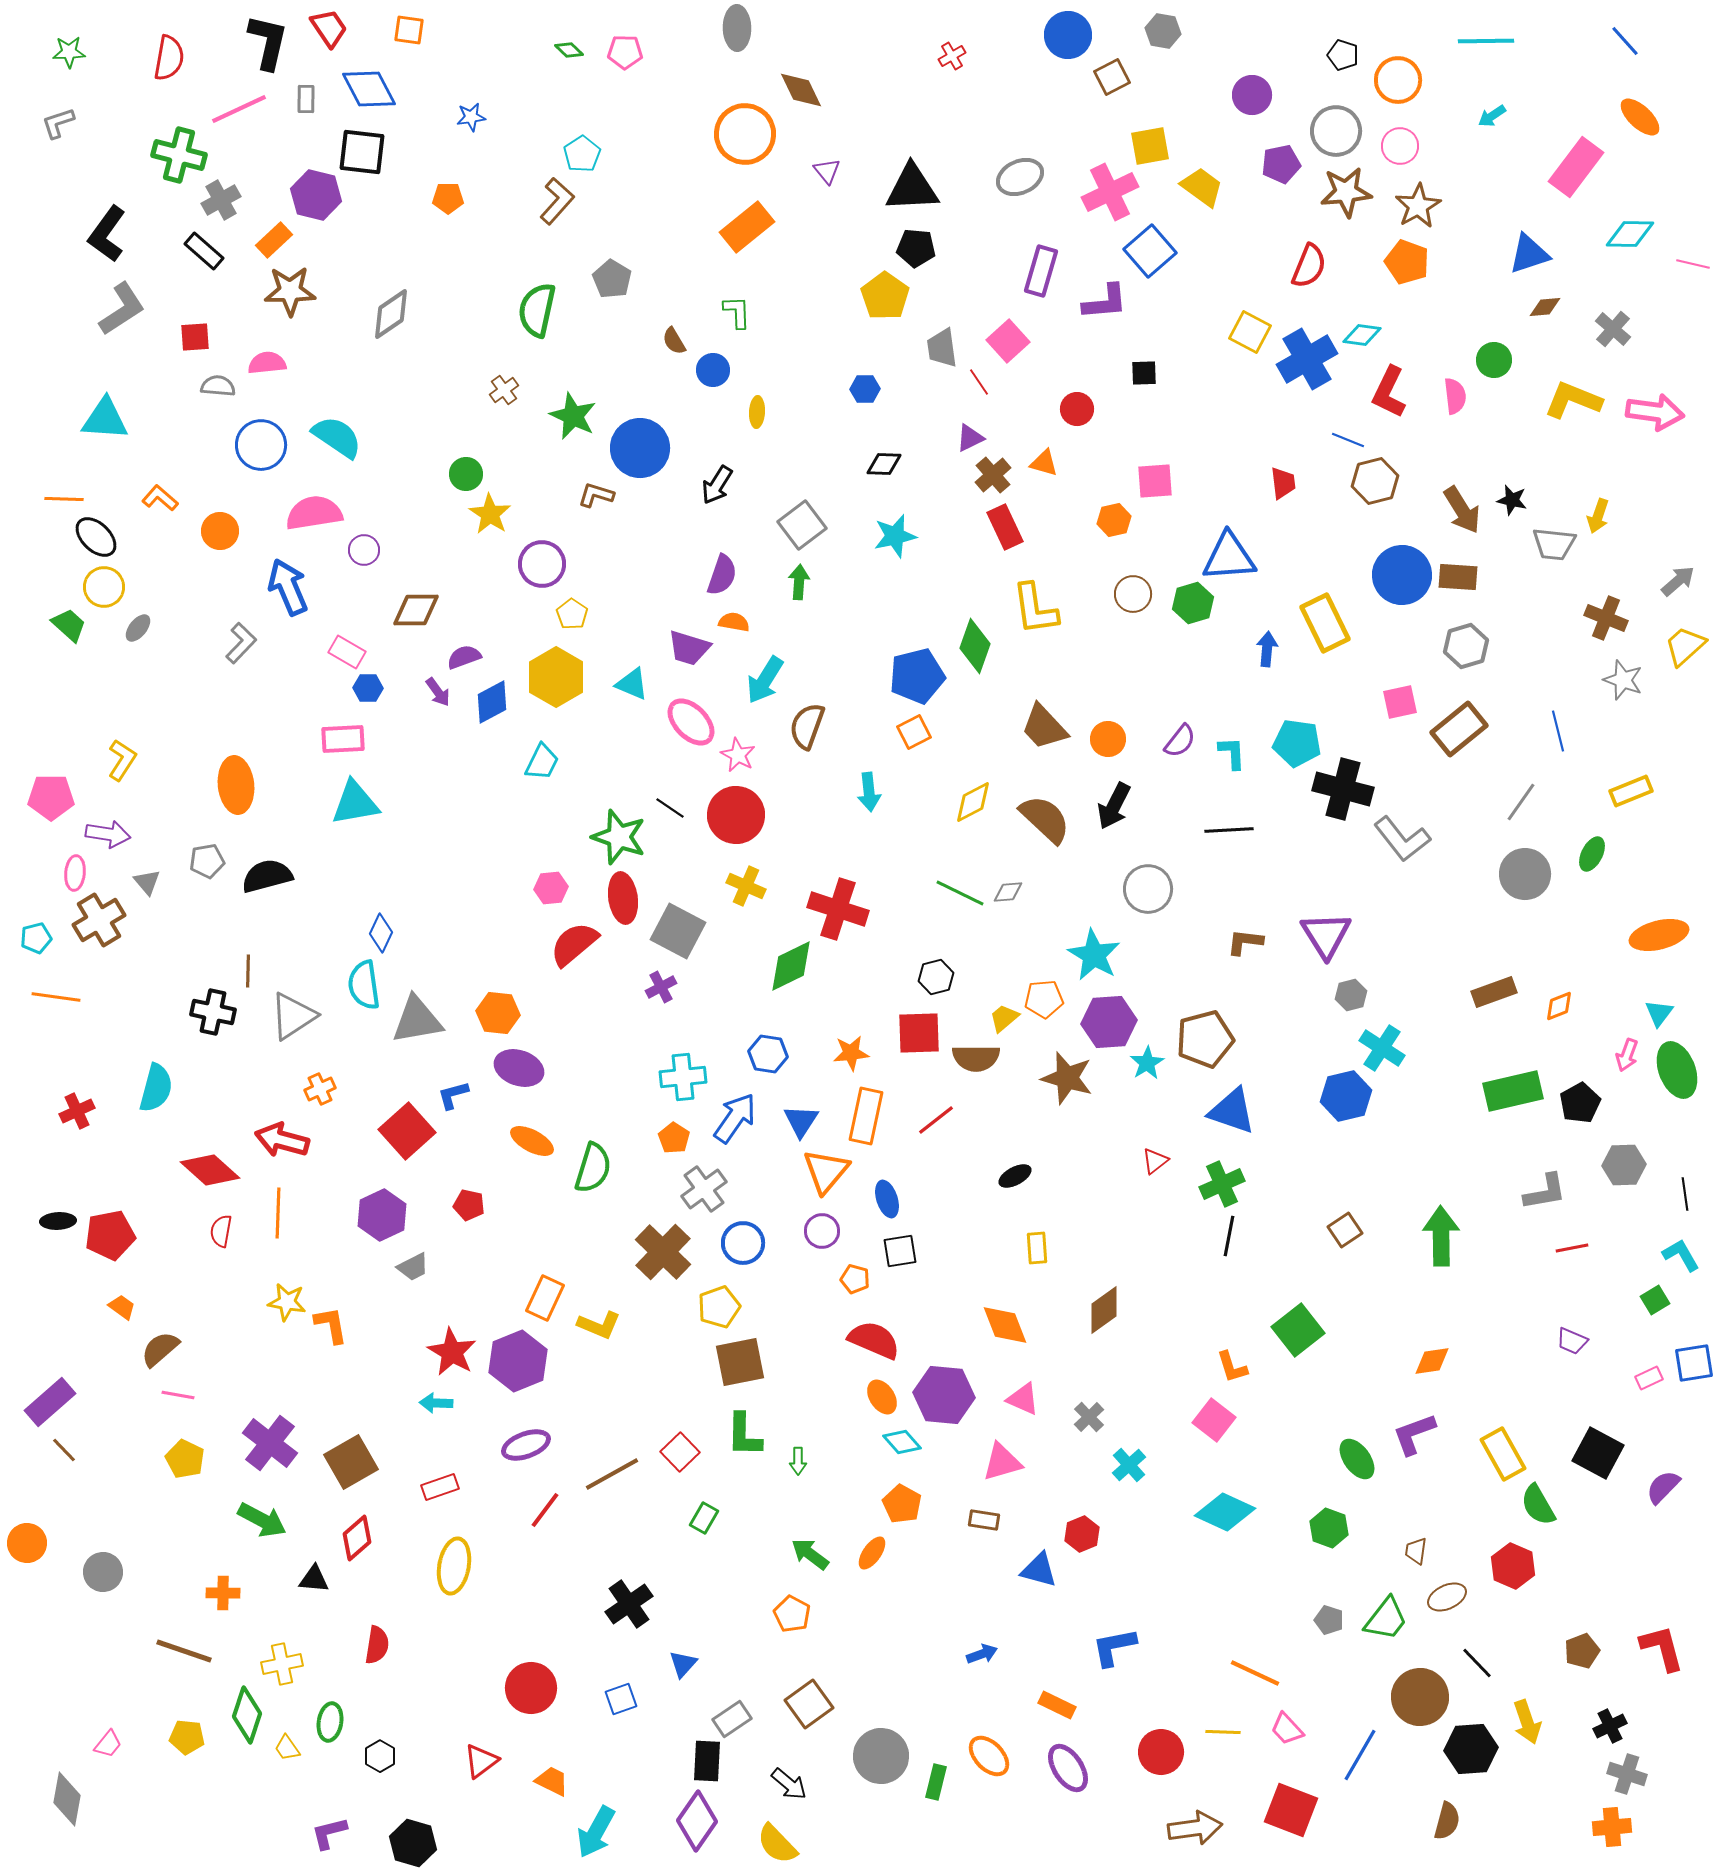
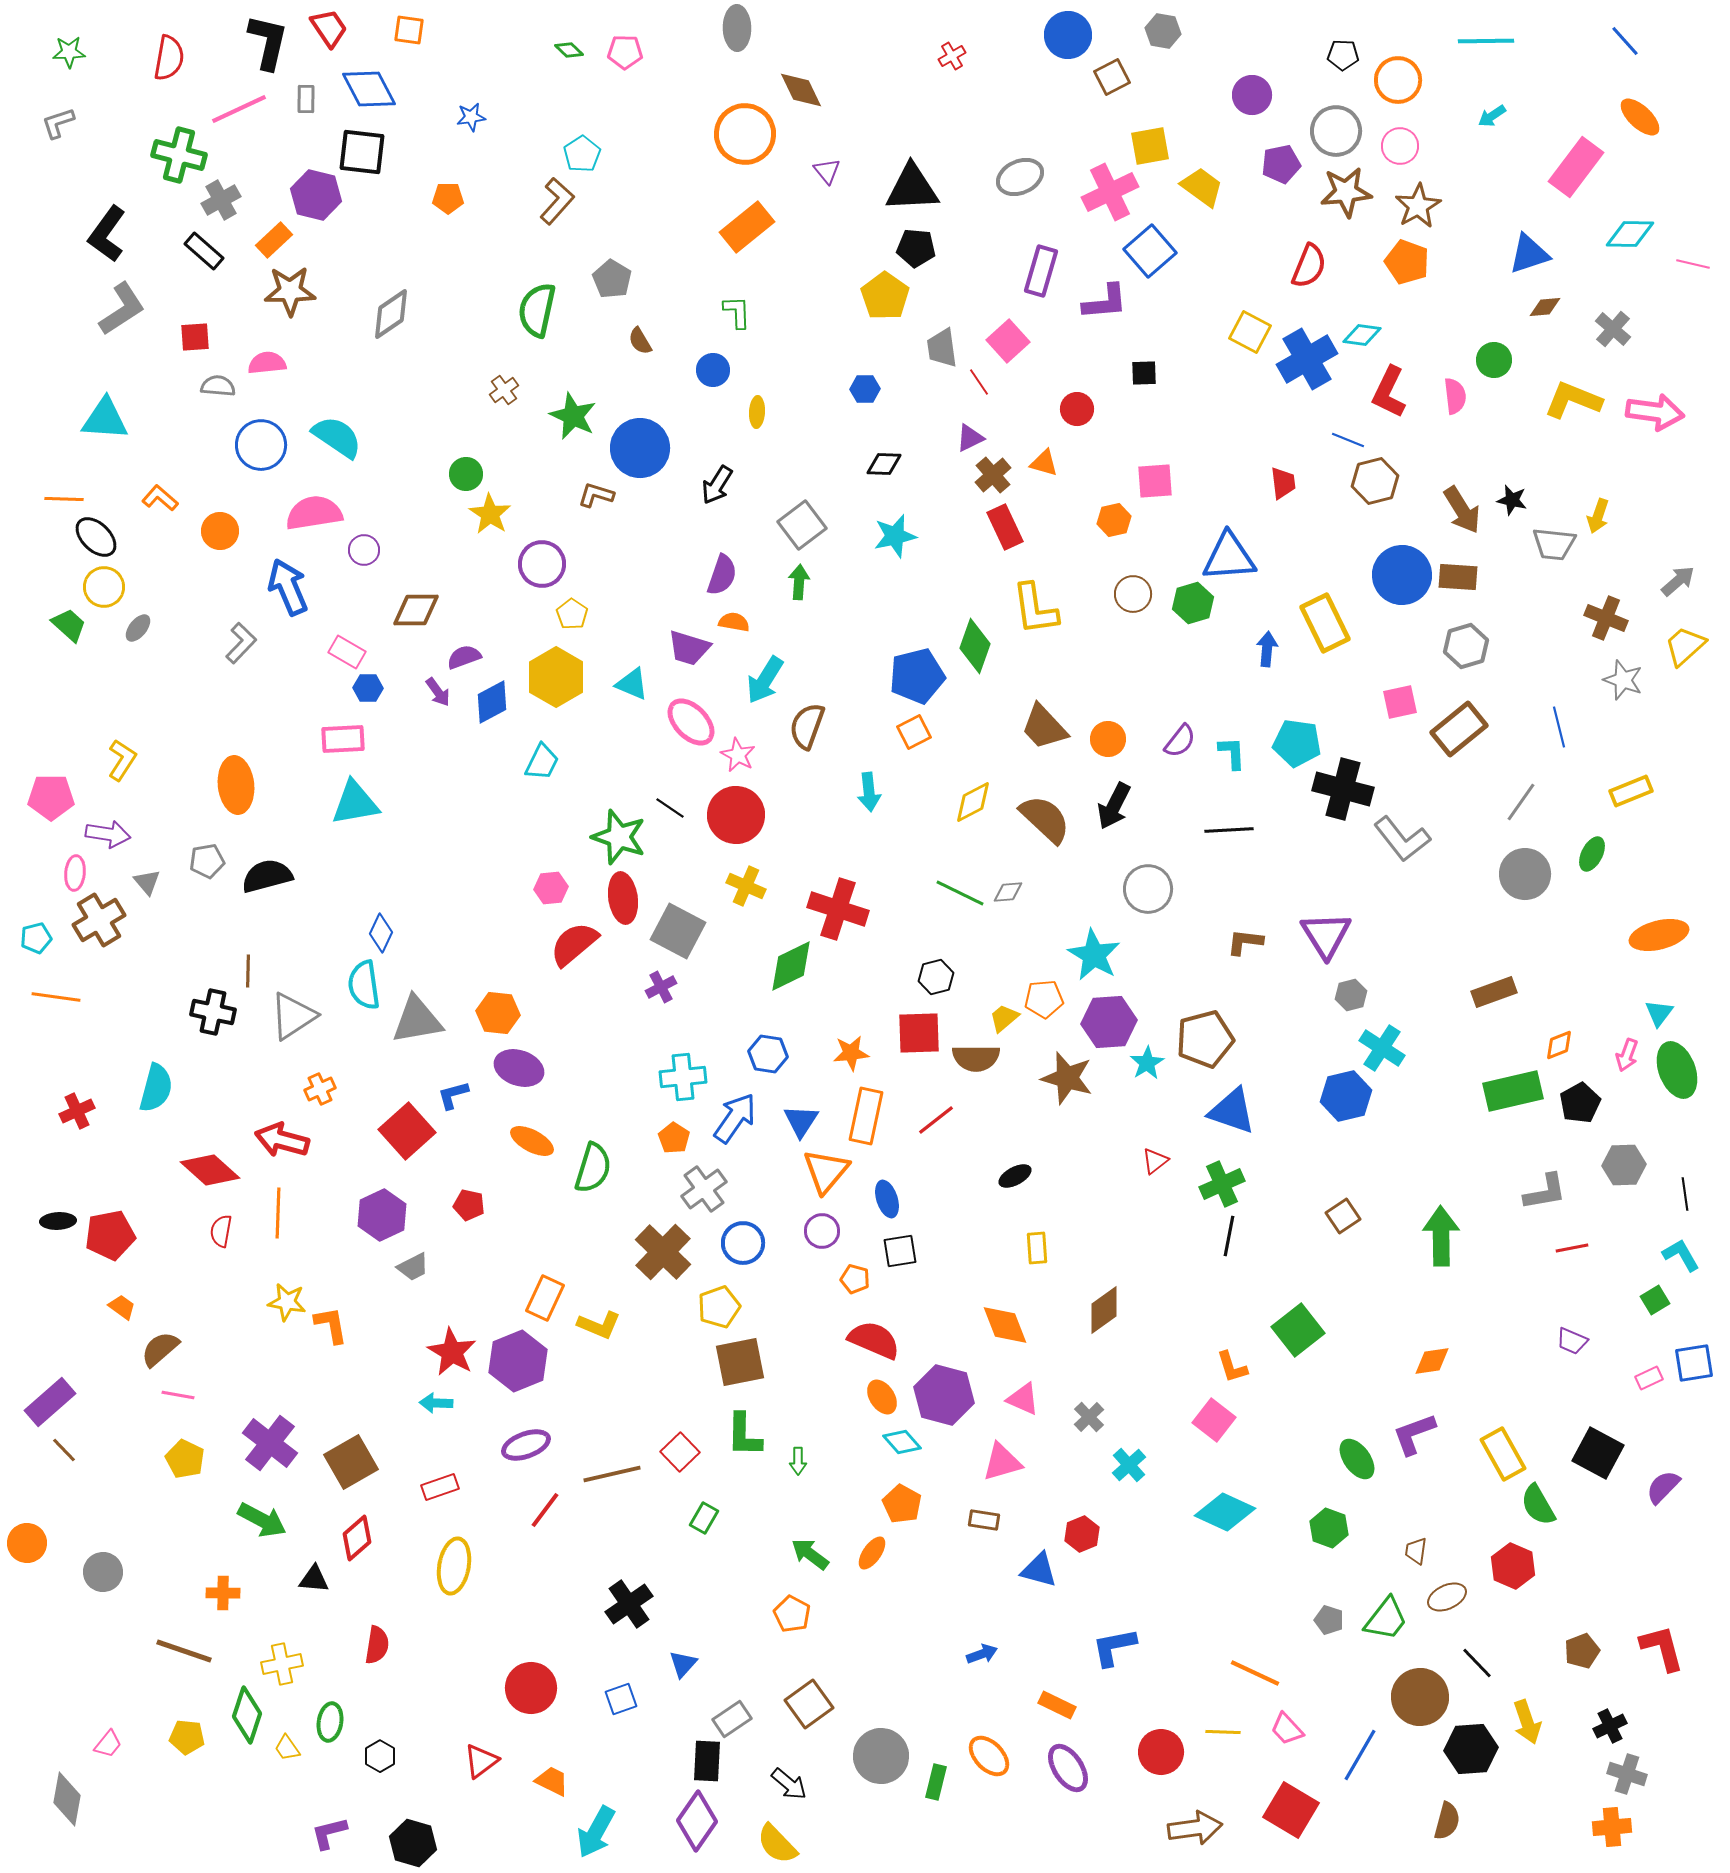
black pentagon at (1343, 55): rotated 16 degrees counterclockwise
brown semicircle at (674, 341): moved 34 px left
blue line at (1558, 731): moved 1 px right, 4 px up
orange diamond at (1559, 1006): moved 39 px down
brown square at (1345, 1230): moved 2 px left, 14 px up
purple hexagon at (944, 1395): rotated 10 degrees clockwise
brown line at (612, 1474): rotated 16 degrees clockwise
red square at (1291, 1810): rotated 10 degrees clockwise
